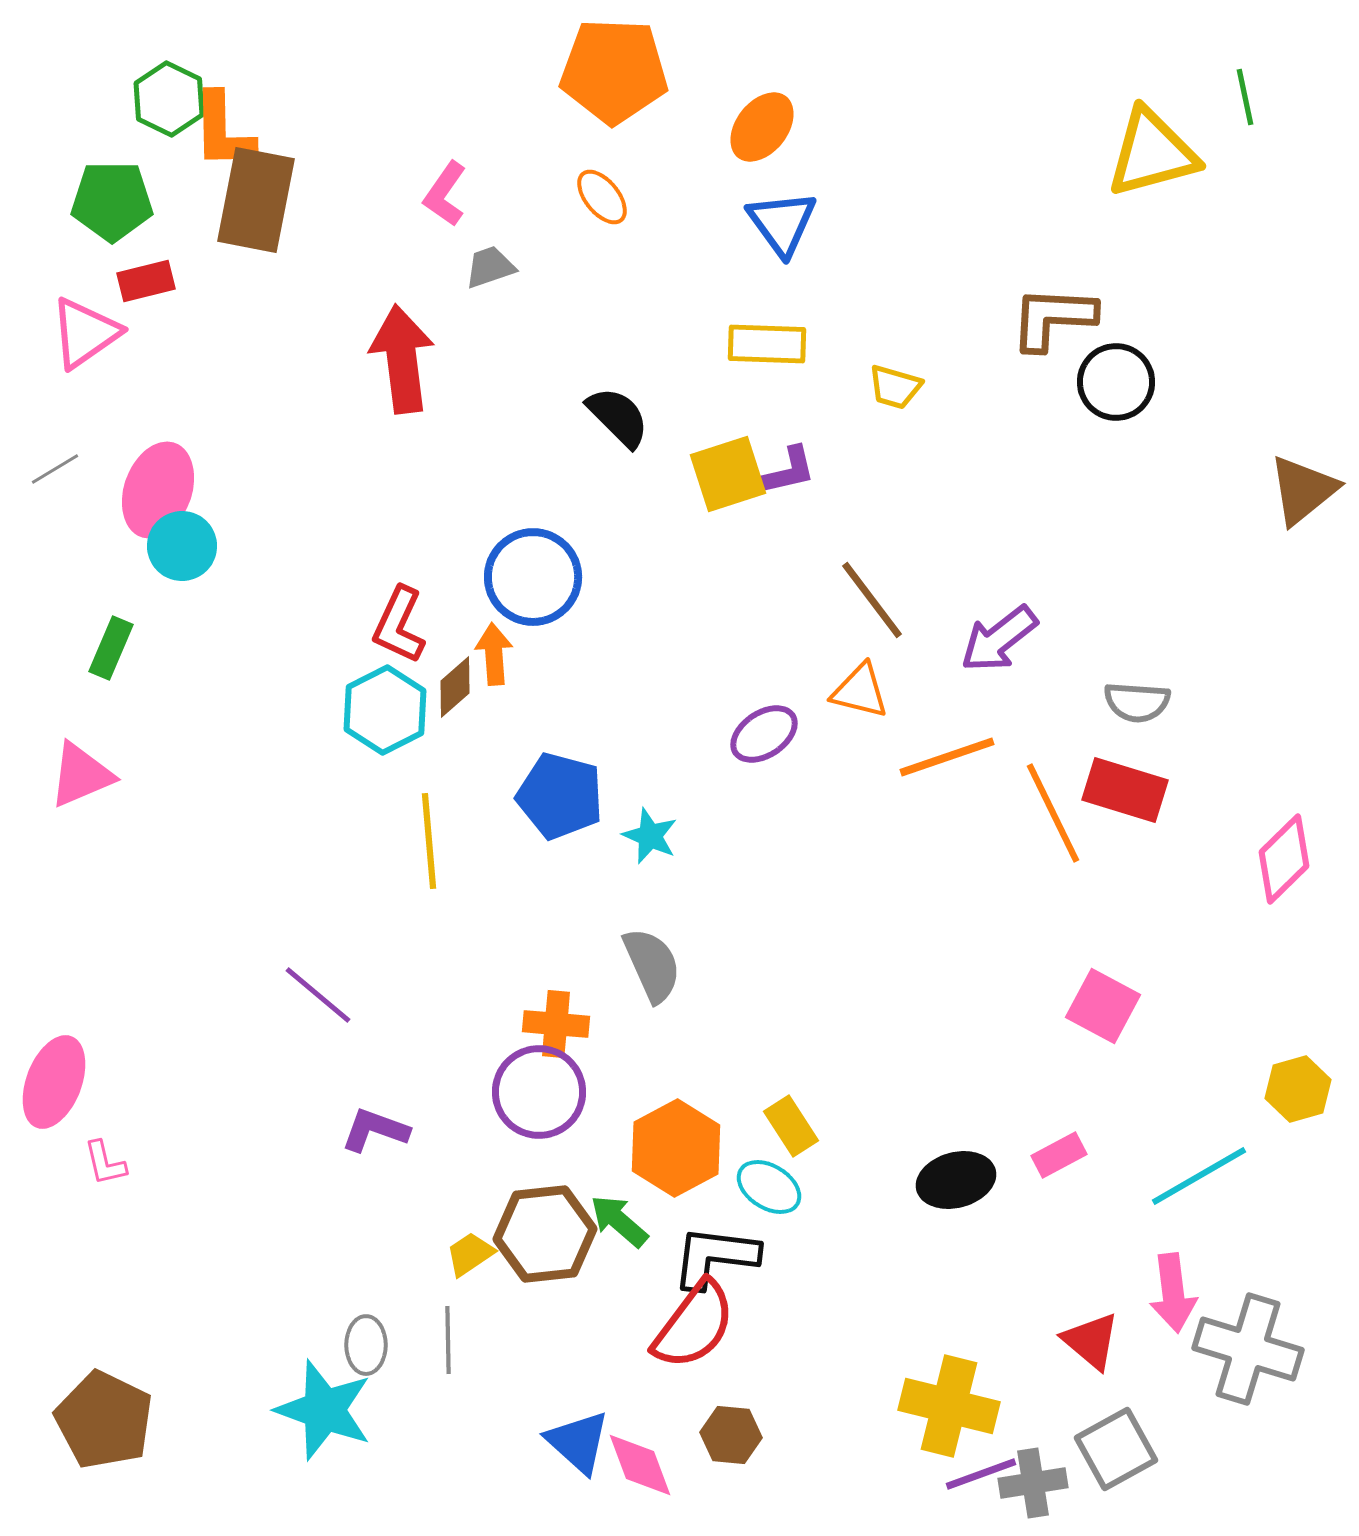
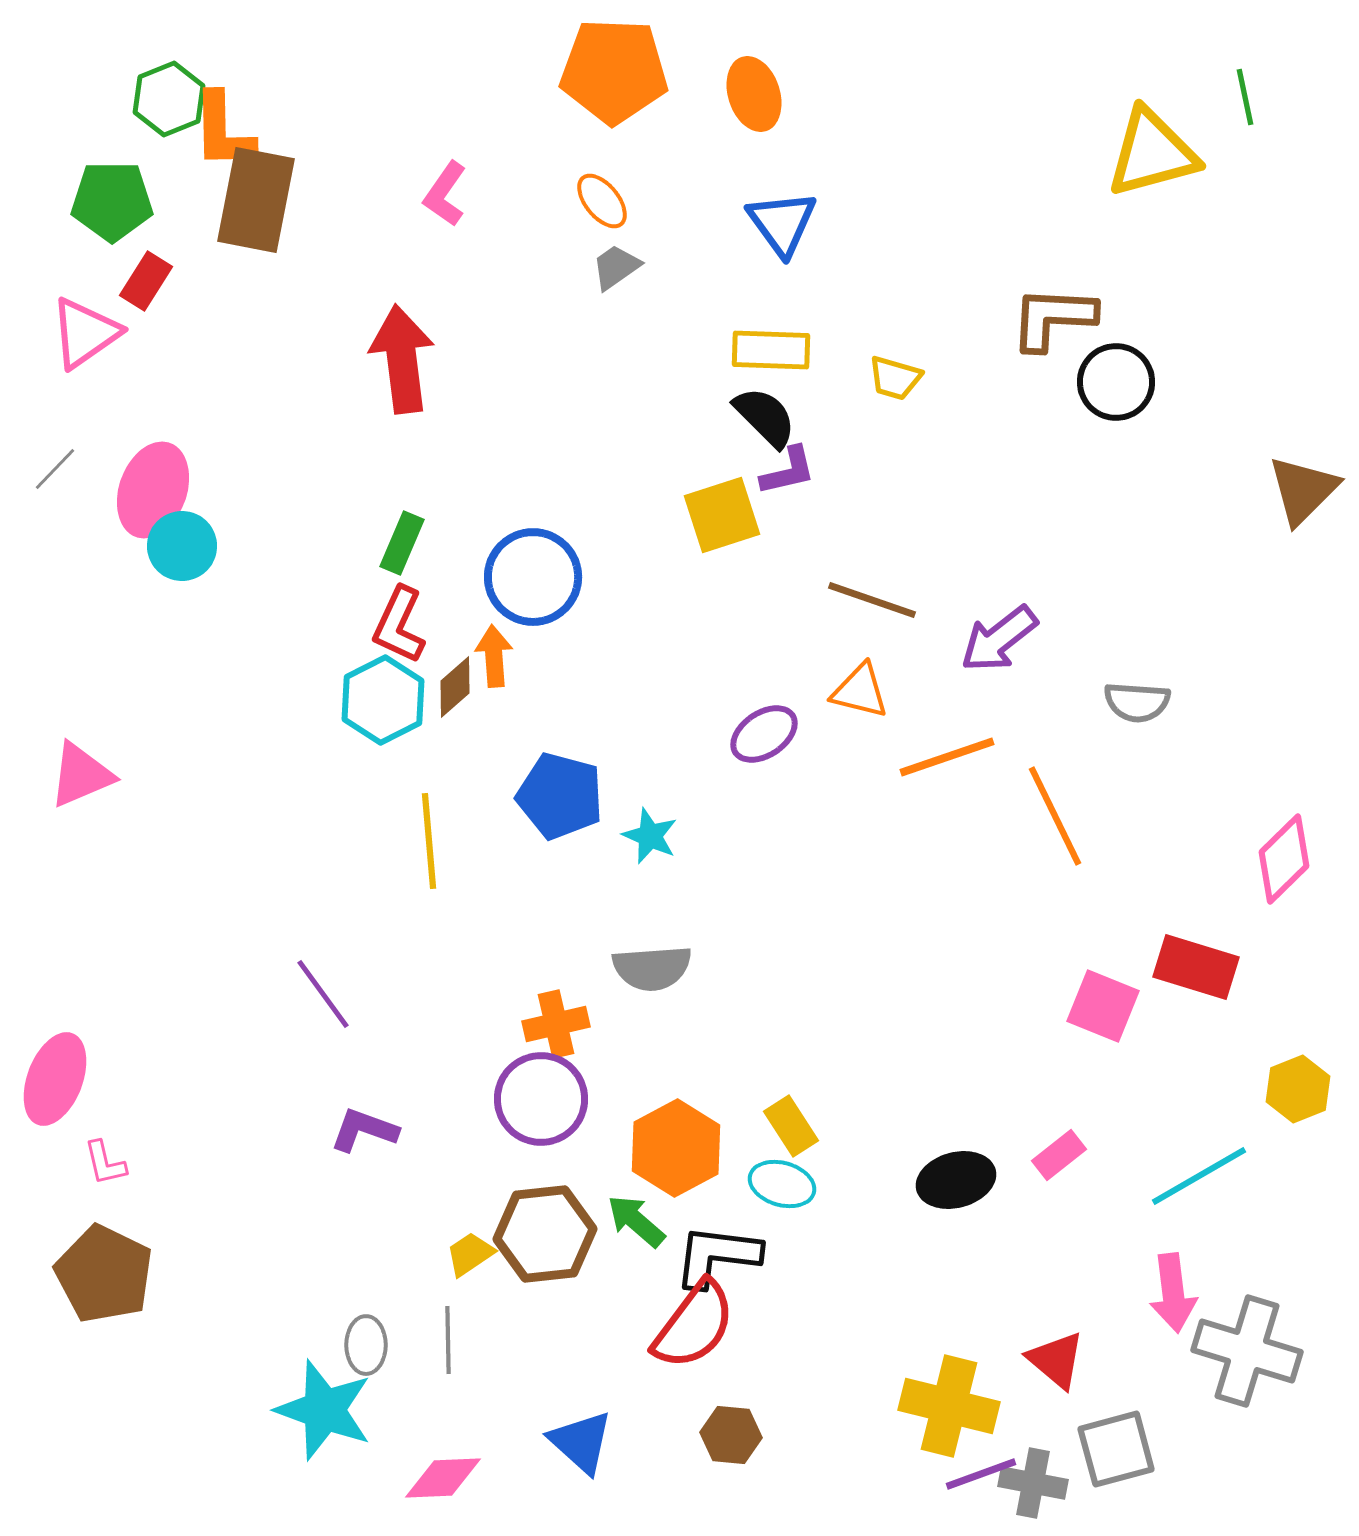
green hexagon at (169, 99): rotated 12 degrees clockwise
orange ellipse at (762, 127): moved 8 px left, 33 px up; rotated 56 degrees counterclockwise
orange ellipse at (602, 197): moved 4 px down
gray trapezoid at (490, 267): moved 126 px right; rotated 16 degrees counterclockwise
red rectangle at (146, 281): rotated 44 degrees counterclockwise
yellow rectangle at (767, 344): moved 4 px right, 6 px down
yellow trapezoid at (895, 387): moved 9 px up
black semicircle at (618, 417): moved 147 px right
gray line at (55, 469): rotated 15 degrees counterclockwise
yellow square at (728, 474): moved 6 px left, 41 px down
pink ellipse at (158, 490): moved 5 px left
brown triangle at (1303, 490): rotated 6 degrees counterclockwise
brown line at (872, 600): rotated 34 degrees counterclockwise
green rectangle at (111, 648): moved 291 px right, 105 px up
orange arrow at (494, 654): moved 2 px down
cyan hexagon at (385, 710): moved 2 px left, 10 px up
red rectangle at (1125, 790): moved 71 px right, 177 px down
orange line at (1053, 813): moved 2 px right, 3 px down
gray semicircle at (652, 965): moved 3 px down; rotated 110 degrees clockwise
purple line at (318, 995): moved 5 px right, 1 px up; rotated 14 degrees clockwise
pink square at (1103, 1006): rotated 6 degrees counterclockwise
orange cross at (556, 1024): rotated 18 degrees counterclockwise
pink ellipse at (54, 1082): moved 1 px right, 3 px up
yellow hexagon at (1298, 1089): rotated 6 degrees counterclockwise
purple circle at (539, 1092): moved 2 px right, 7 px down
purple L-shape at (375, 1130): moved 11 px left
pink rectangle at (1059, 1155): rotated 10 degrees counterclockwise
cyan ellipse at (769, 1187): moved 13 px right, 3 px up; rotated 16 degrees counterclockwise
green arrow at (619, 1221): moved 17 px right
black L-shape at (715, 1257): moved 2 px right, 1 px up
red triangle at (1091, 1341): moved 35 px left, 19 px down
gray cross at (1248, 1349): moved 1 px left, 2 px down
brown pentagon at (104, 1420): moved 146 px up
blue triangle at (578, 1442): moved 3 px right
gray square at (1116, 1449): rotated 14 degrees clockwise
pink diamond at (640, 1465): moved 197 px left, 13 px down; rotated 72 degrees counterclockwise
gray cross at (1033, 1483): rotated 20 degrees clockwise
